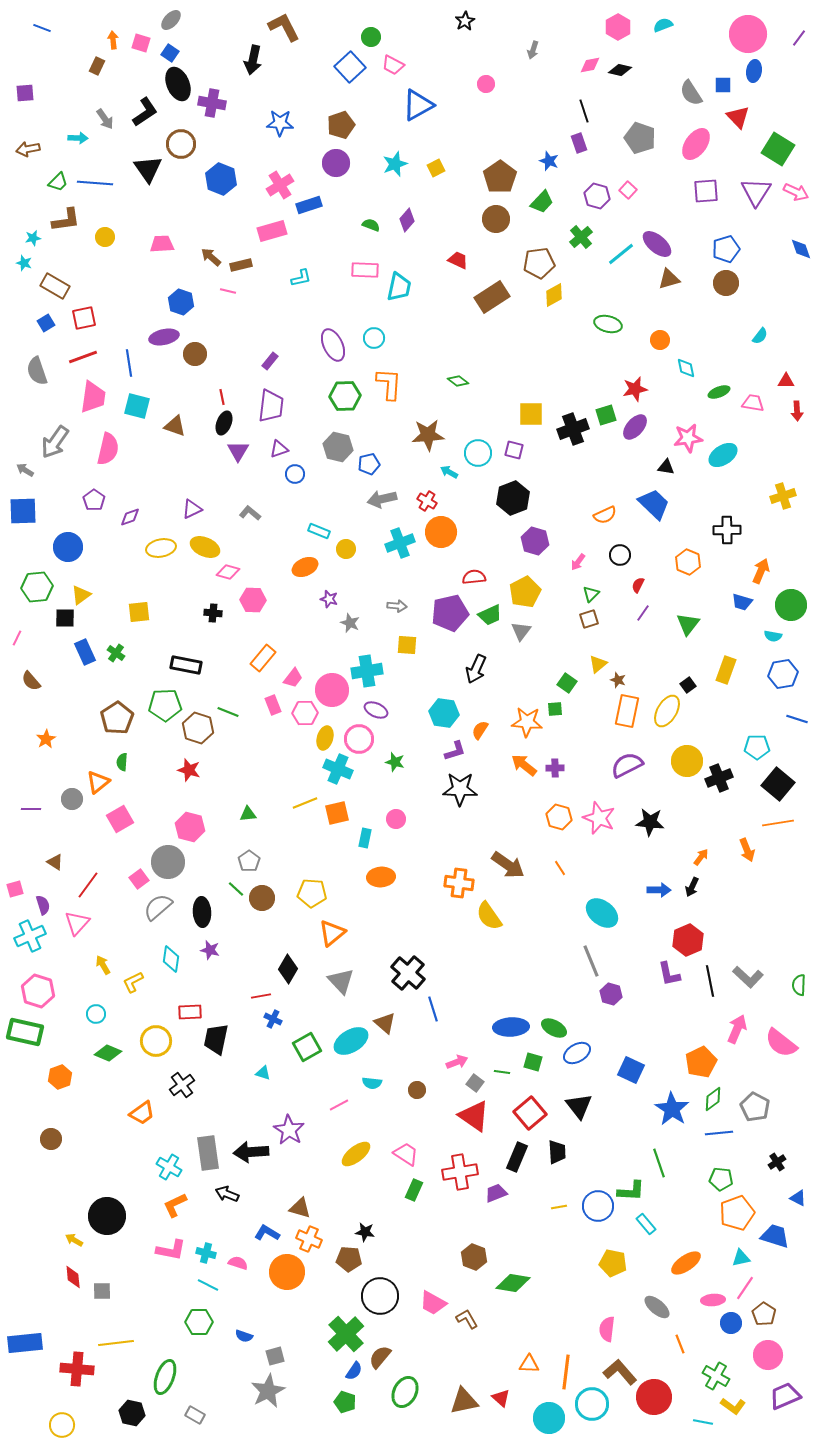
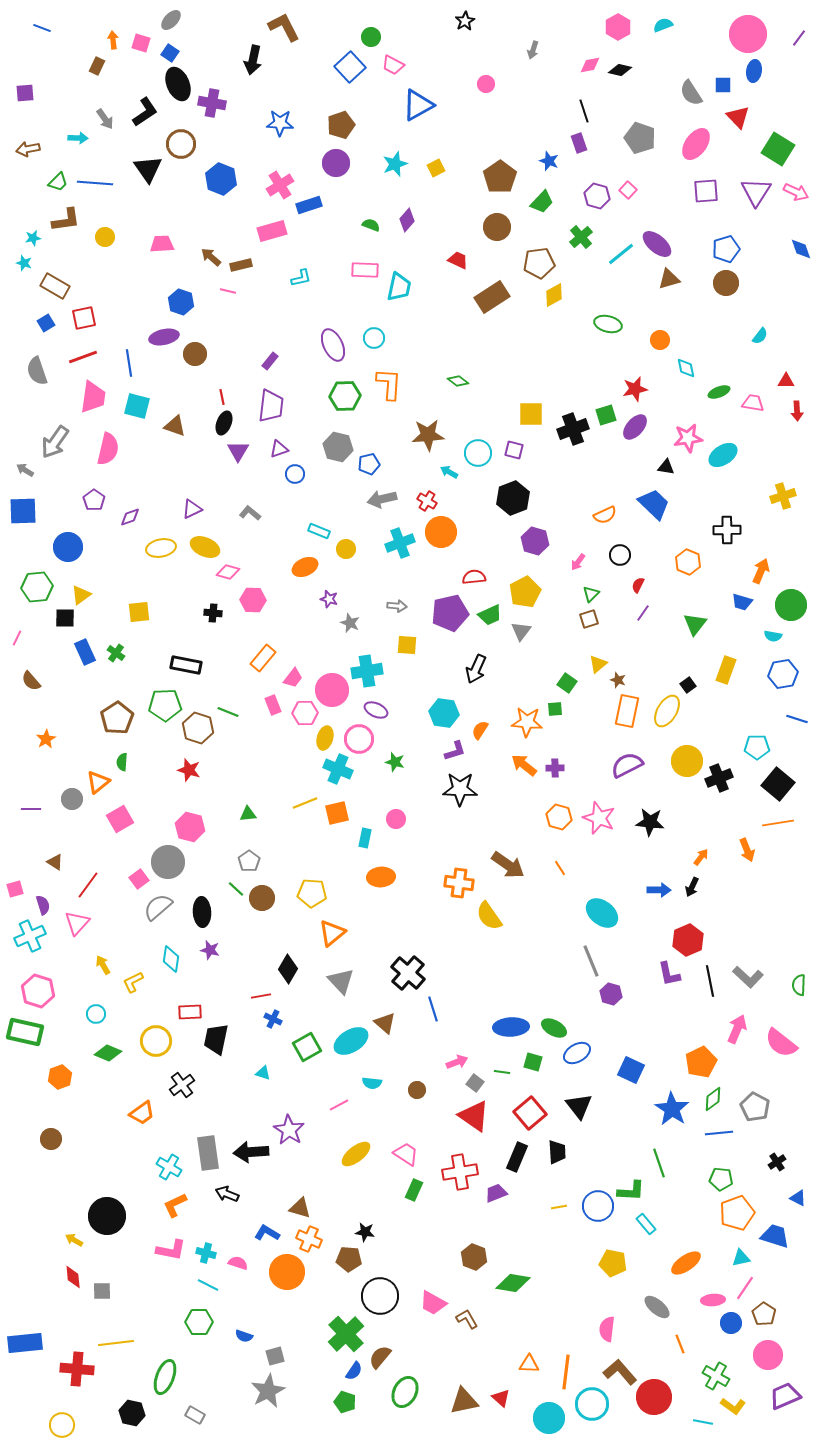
brown circle at (496, 219): moved 1 px right, 8 px down
green triangle at (688, 624): moved 7 px right
